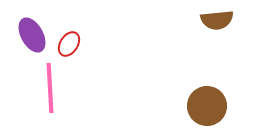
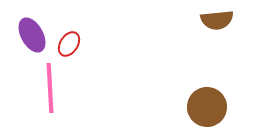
brown circle: moved 1 px down
